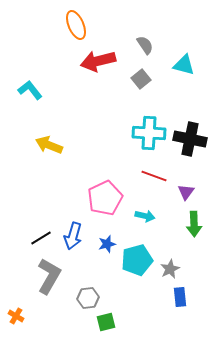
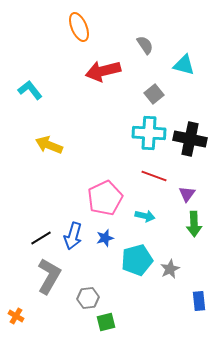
orange ellipse: moved 3 px right, 2 px down
red arrow: moved 5 px right, 10 px down
gray square: moved 13 px right, 15 px down
purple triangle: moved 1 px right, 2 px down
blue star: moved 2 px left, 6 px up
blue rectangle: moved 19 px right, 4 px down
